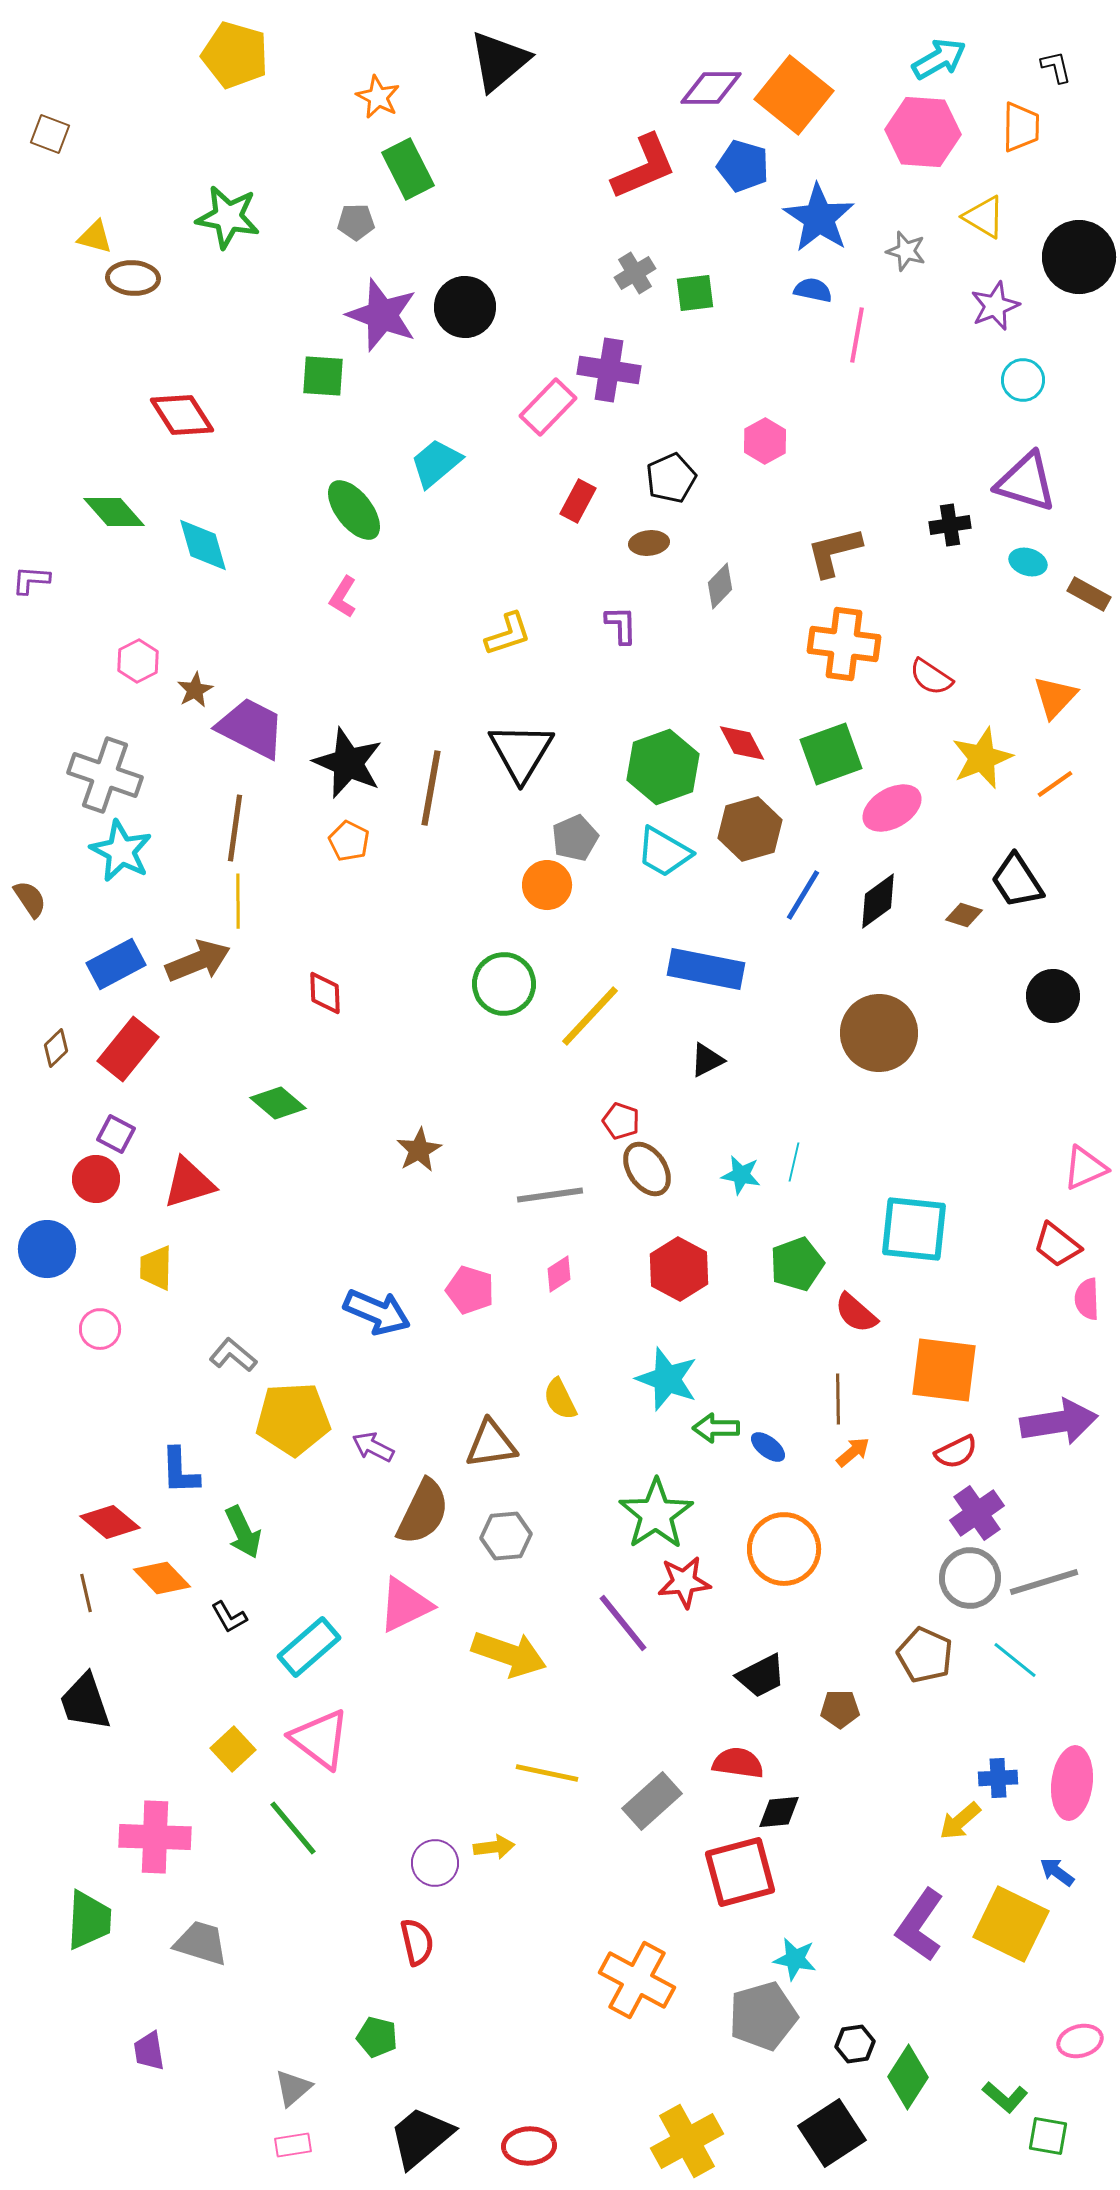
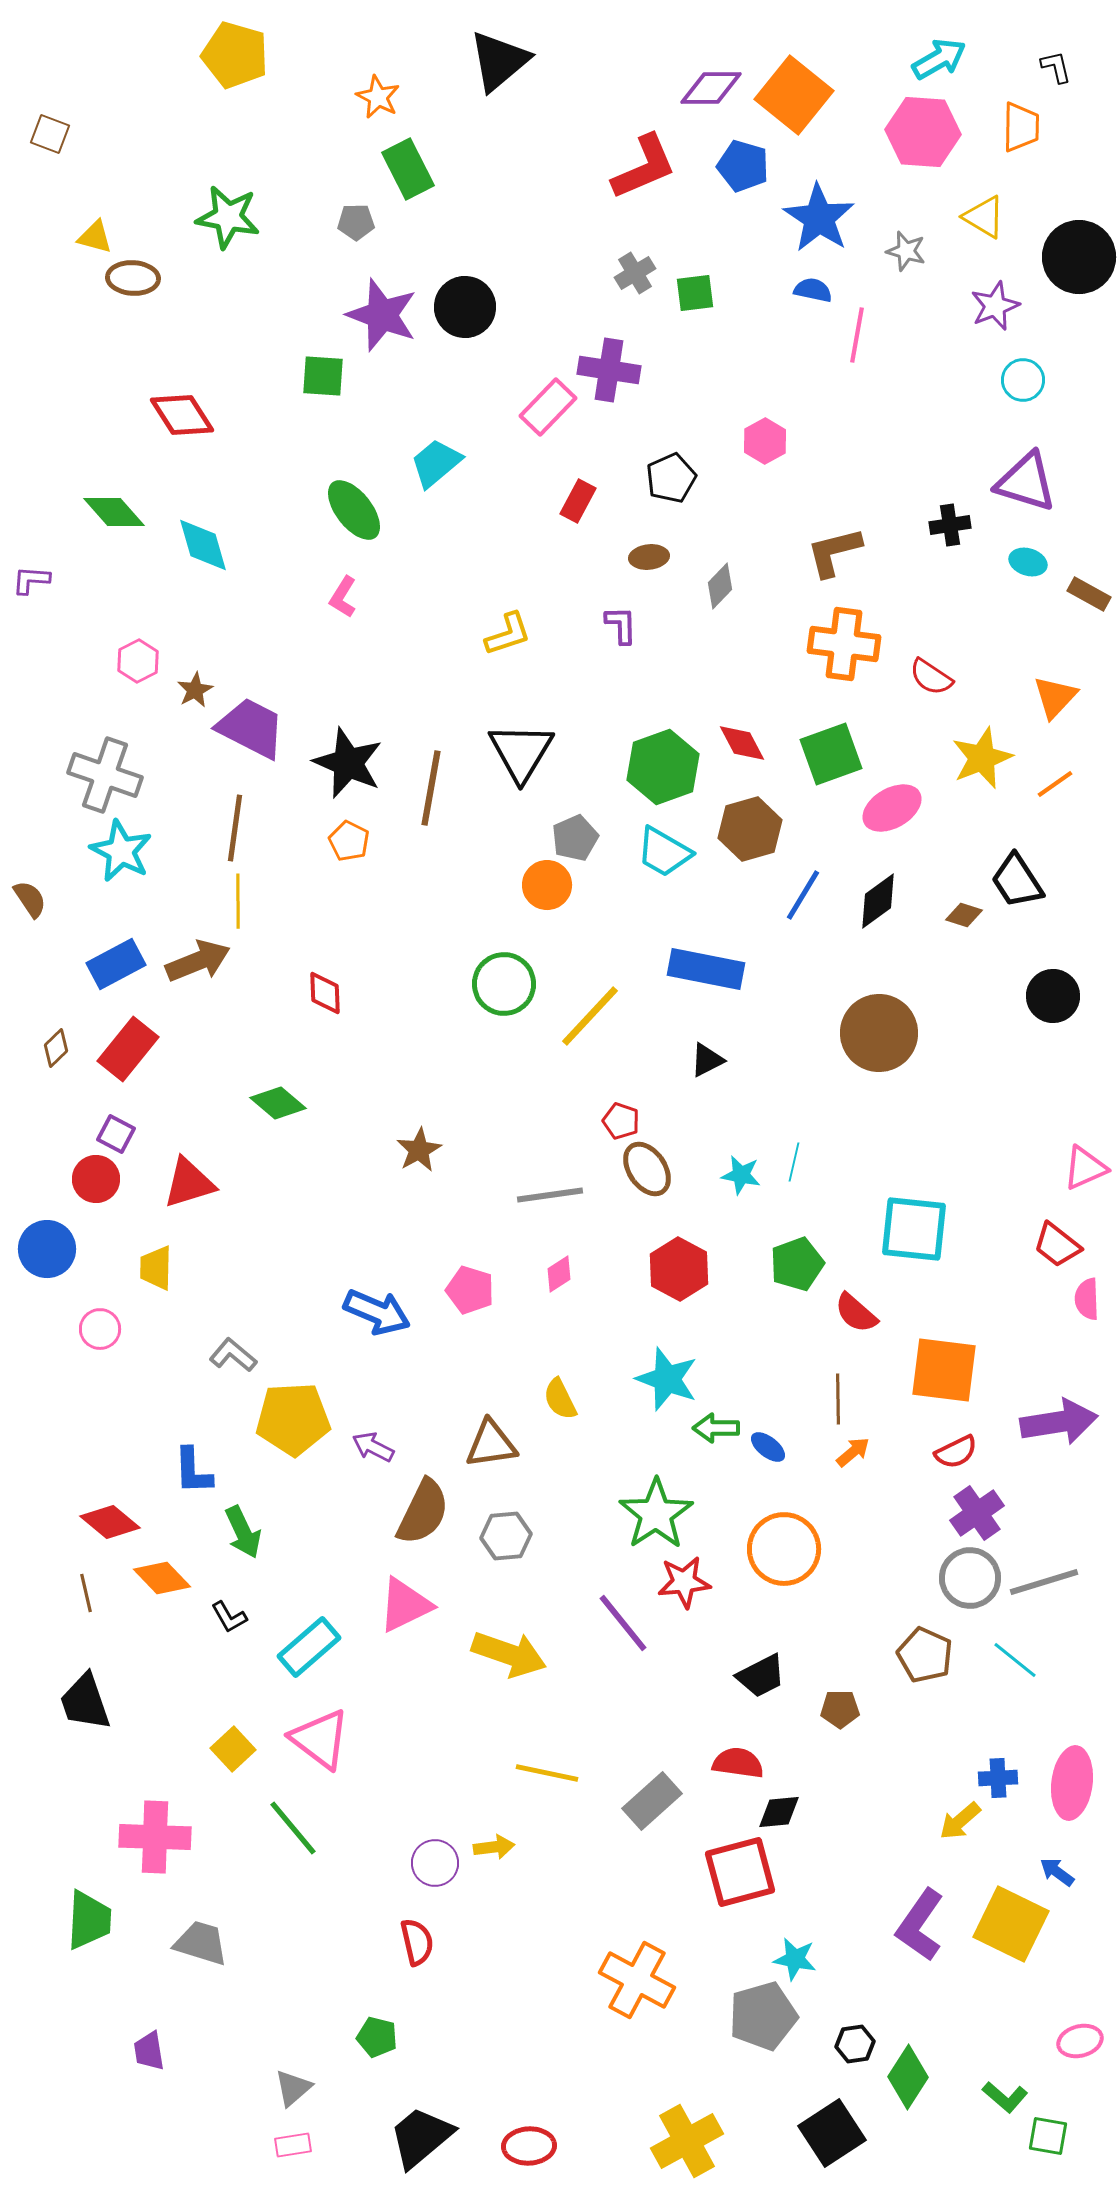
brown ellipse at (649, 543): moved 14 px down
blue L-shape at (180, 1471): moved 13 px right
